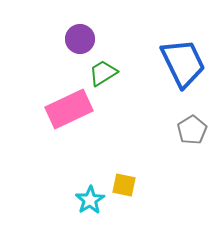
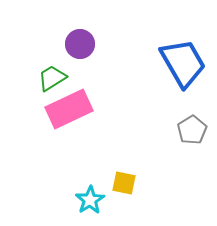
purple circle: moved 5 px down
blue trapezoid: rotated 4 degrees counterclockwise
green trapezoid: moved 51 px left, 5 px down
yellow square: moved 2 px up
